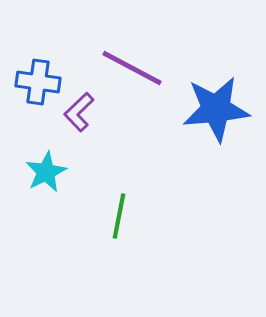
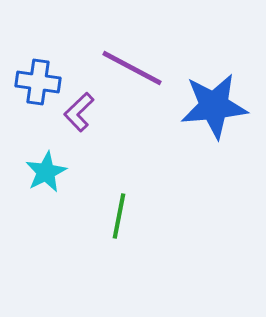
blue star: moved 2 px left, 3 px up
